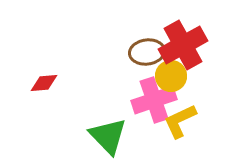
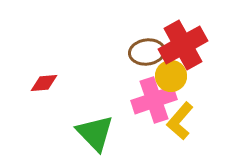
yellow L-shape: rotated 24 degrees counterclockwise
green triangle: moved 13 px left, 3 px up
